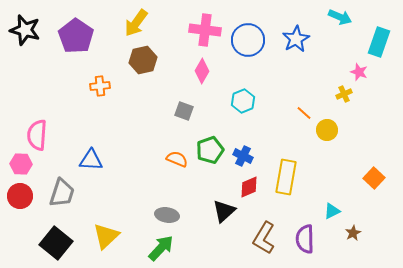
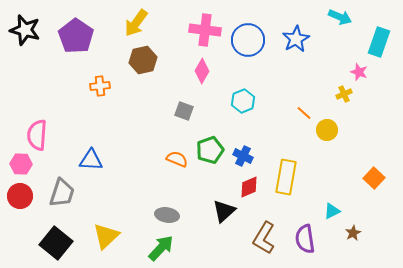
purple semicircle: rotated 8 degrees counterclockwise
